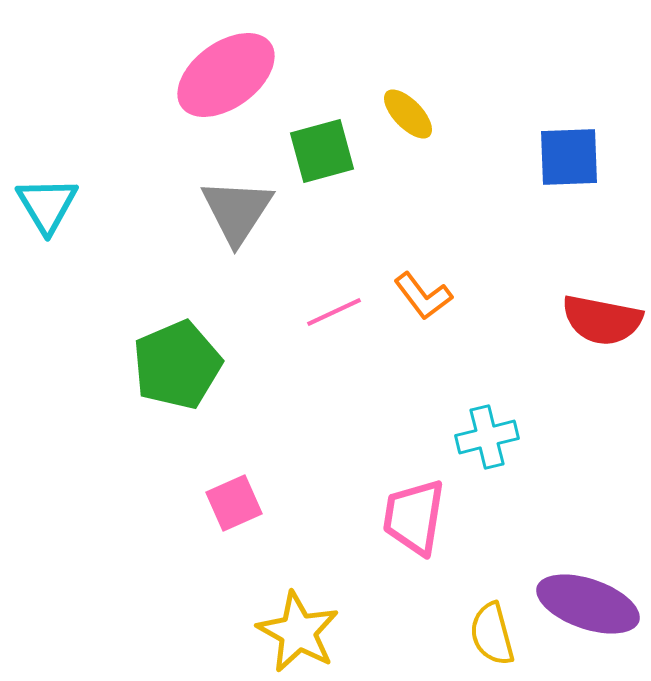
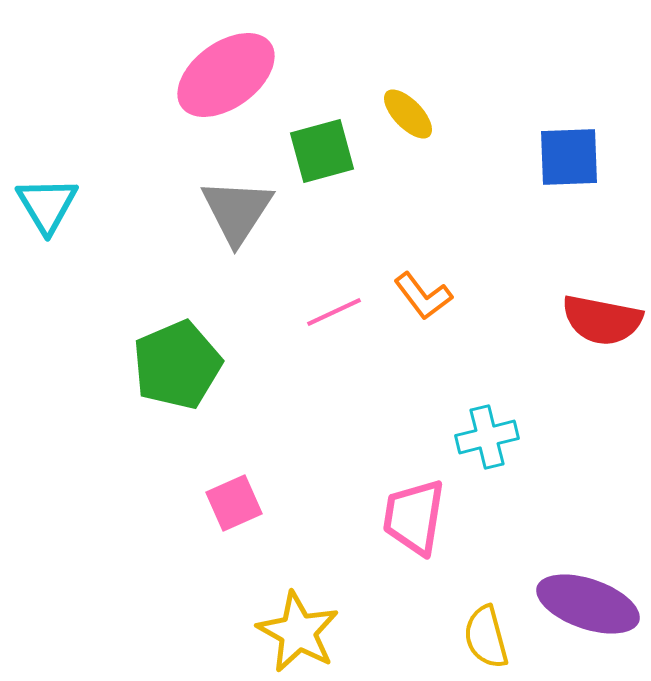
yellow semicircle: moved 6 px left, 3 px down
